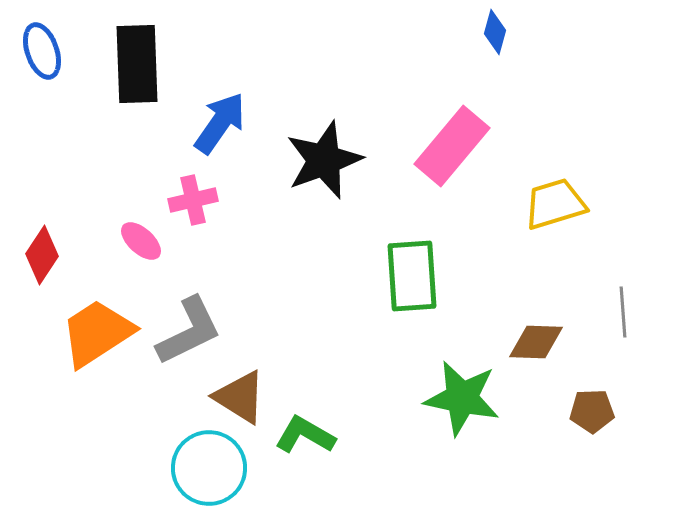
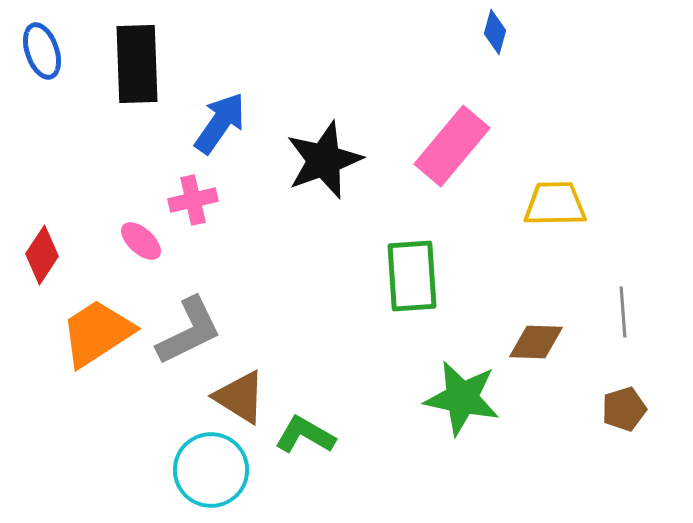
yellow trapezoid: rotated 16 degrees clockwise
brown pentagon: moved 32 px right, 2 px up; rotated 15 degrees counterclockwise
cyan circle: moved 2 px right, 2 px down
